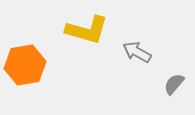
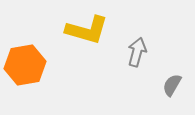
gray arrow: rotated 76 degrees clockwise
gray semicircle: moved 2 px left, 1 px down; rotated 10 degrees counterclockwise
